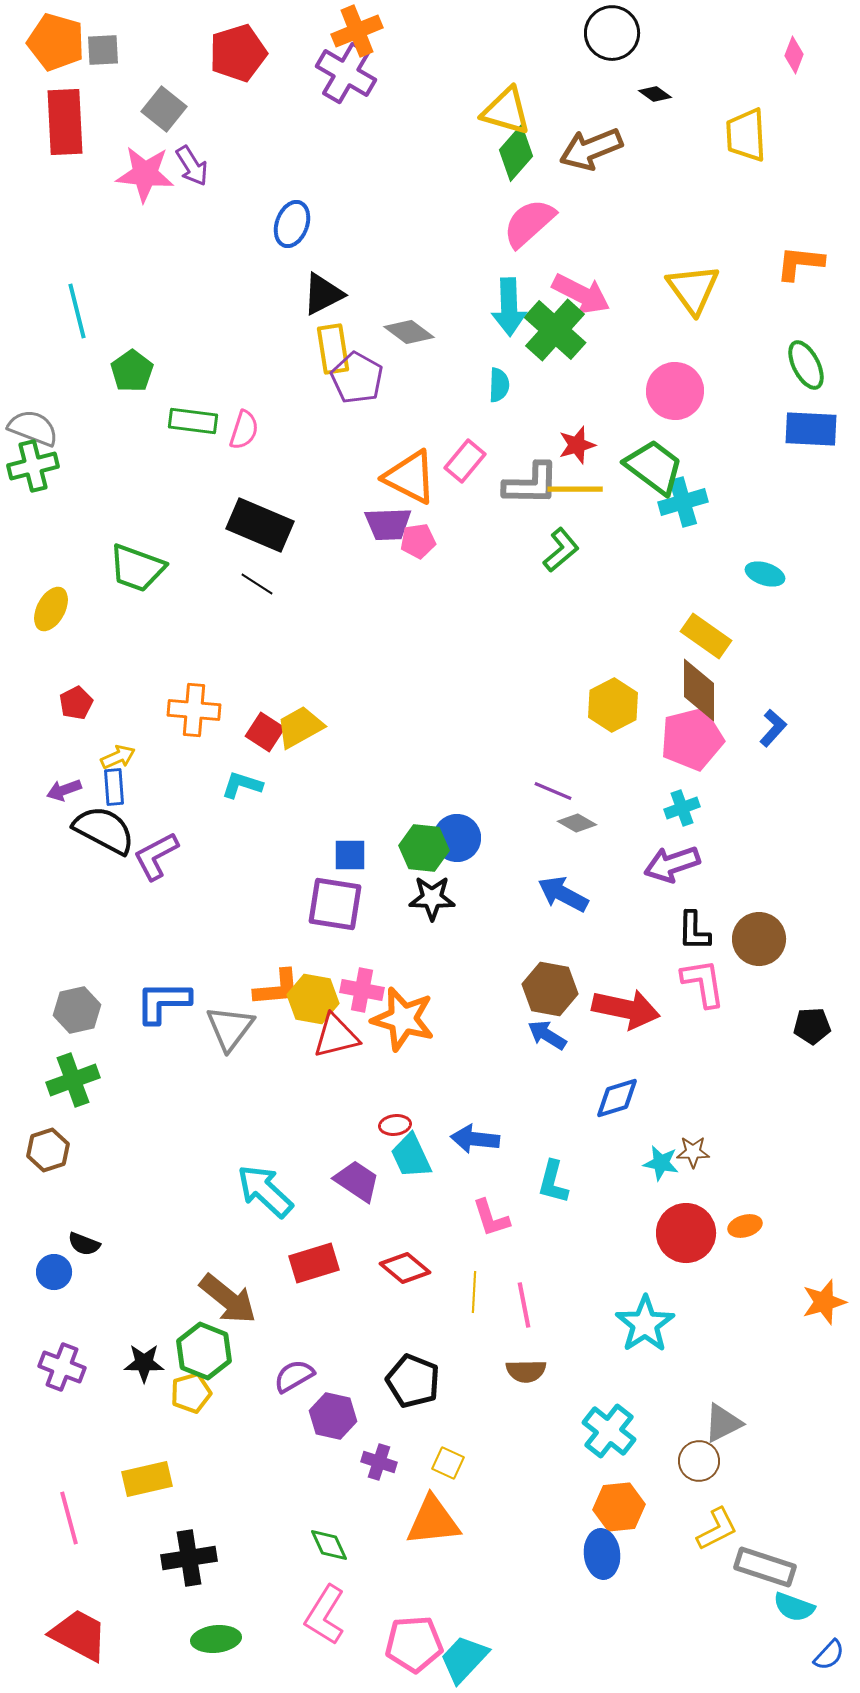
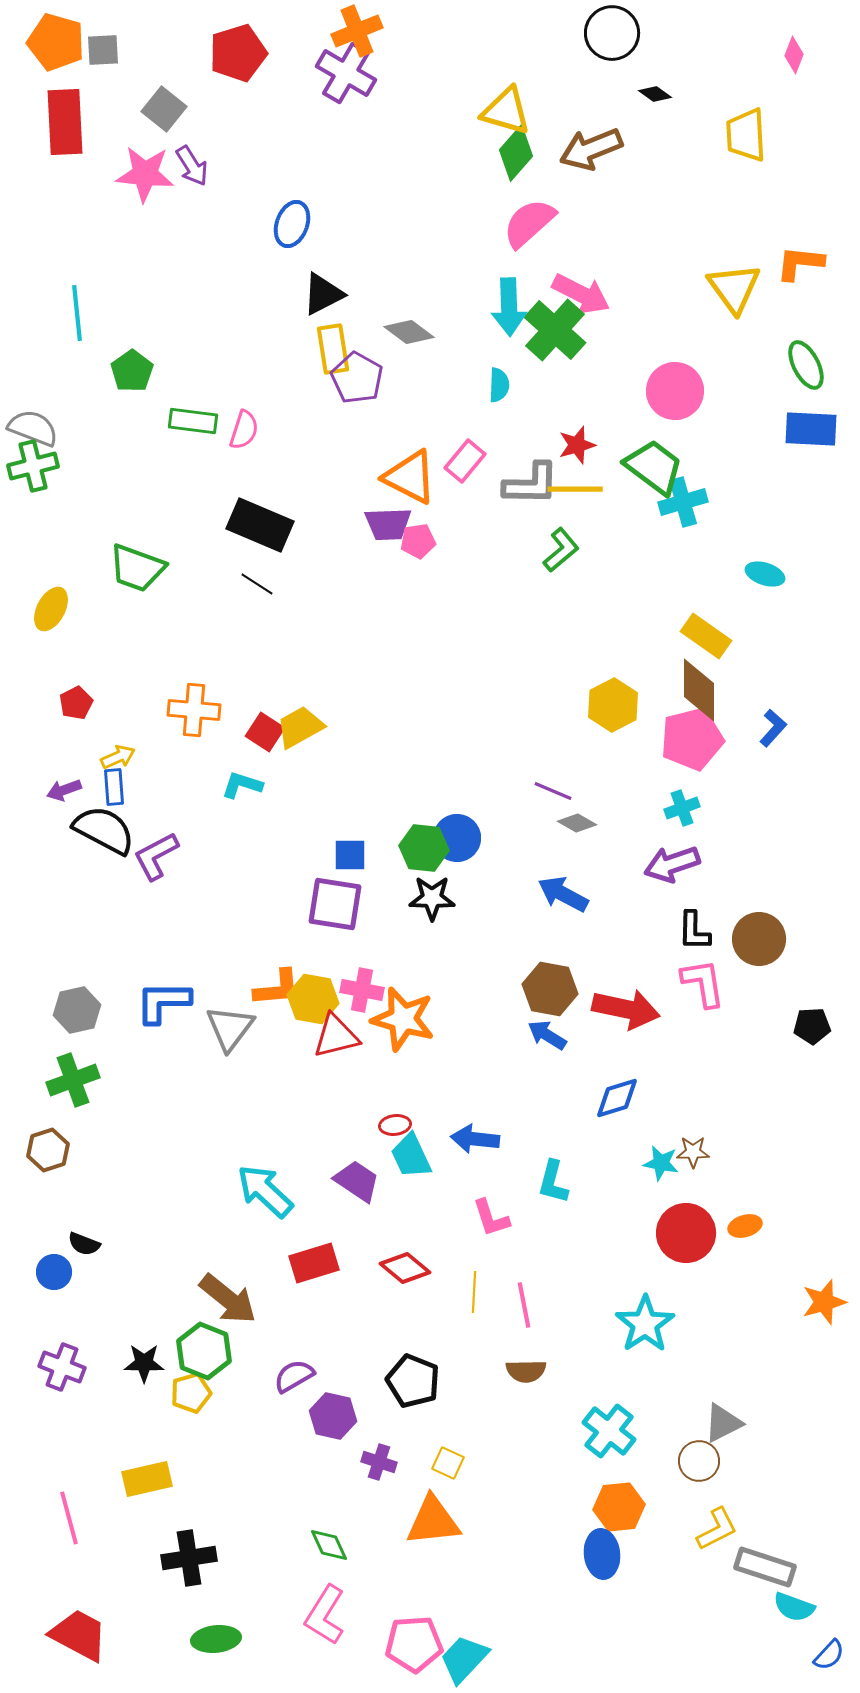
yellow triangle at (693, 289): moved 41 px right, 1 px up
cyan line at (77, 311): moved 2 px down; rotated 8 degrees clockwise
